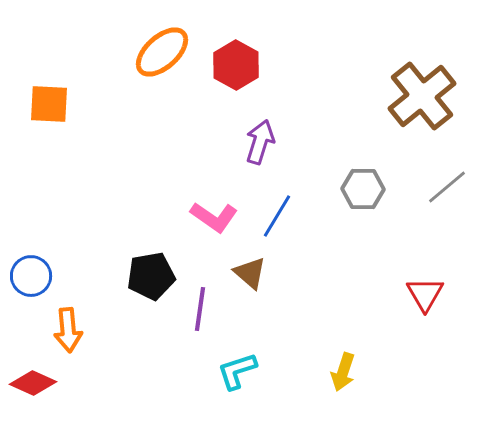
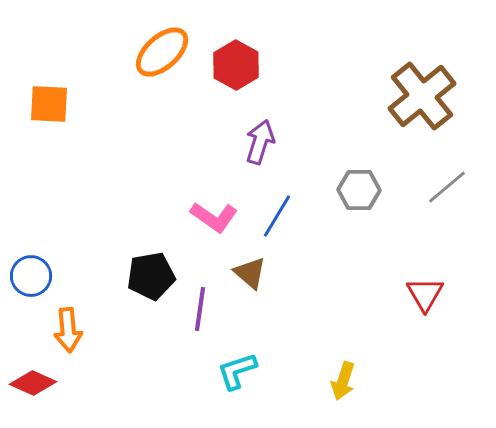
gray hexagon: moved 4 px left, 1 px down
yellow arrow: moved 9 px down
